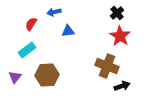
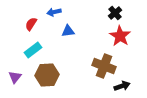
black cross: moved 2 px left
cyan rectangle: moved 6 px right
brown cross: moved 3 px left
